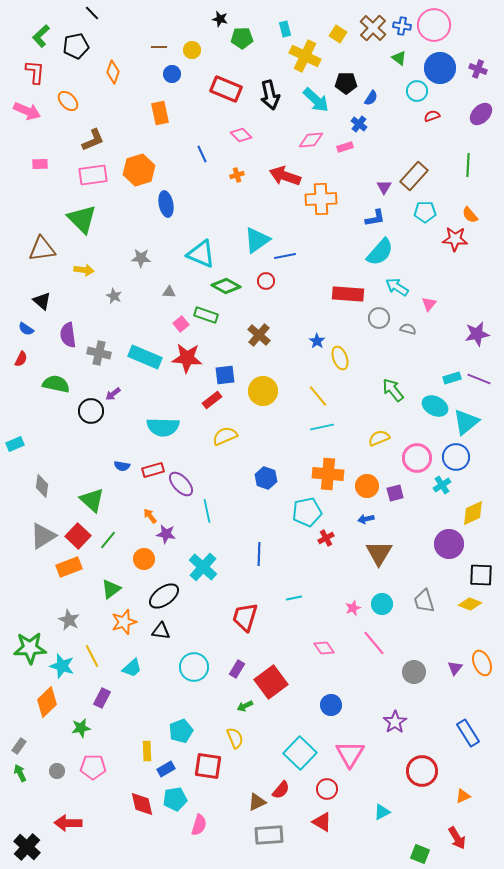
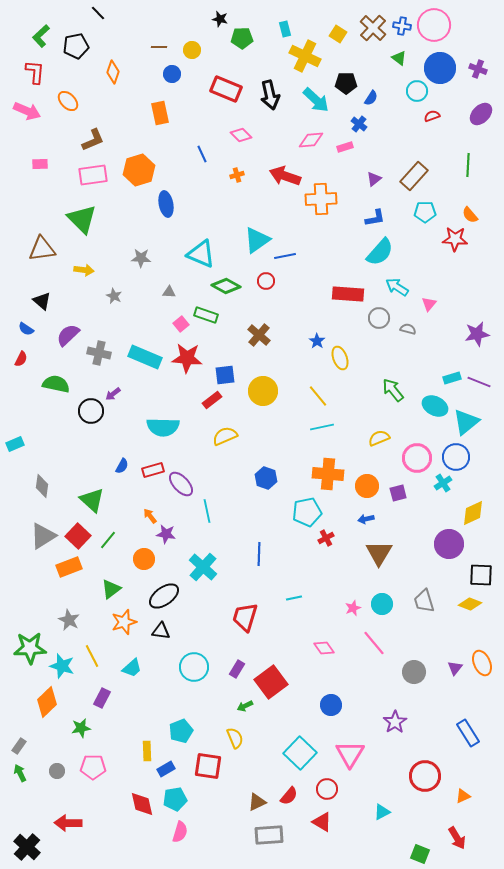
black line at (92, 13): moved 6 px right
purple triangle at (384, 187): moved 10 px left, 8 px up; rotated 21 degrees clockwise
purple semicircle at (68, 335): rotated 55 degrees clockwise
purple line at (479, 379): moved 3 px down
blue semicircle at (122, 466): rotated 70 degrees counterclockwise
cyan cross at (442, 485): moved 1 px right, 2 px up
purple square at (395, 493): moved 3 px right
red circle at (422, 771): moved 3 px right, 5 px down
red semicircle at (281, 790): moved 8 px right, 6 px down
pink semicircle at (199, 825): moved 19 px left, 7 px down
